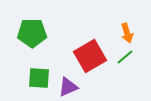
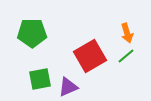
green line: moved 1 px right, 1 px up
green square: moved 1 px right, 1 px down; rotated 15 degrees counterclockwise
